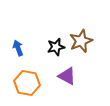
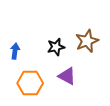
brown star: moved 6 px right
blue arrow: moved 3 px left, 3 px down; rotated 28 degrees clockwise
orange hexagon: moved 3 px right; rotated 10 degrees counterclockwise
